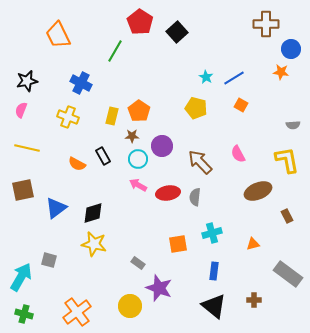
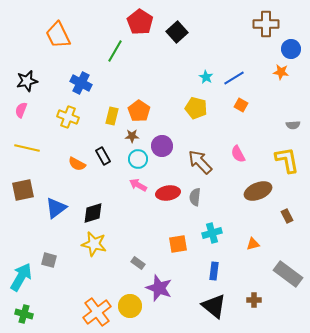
orange cross at (77, 312): moved 20 px right
